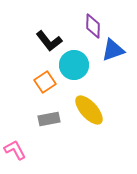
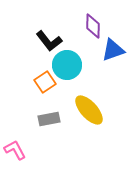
cyan circle: moved 7 px left
